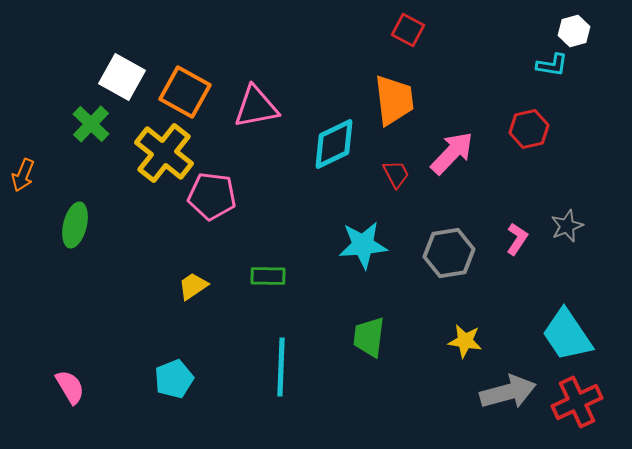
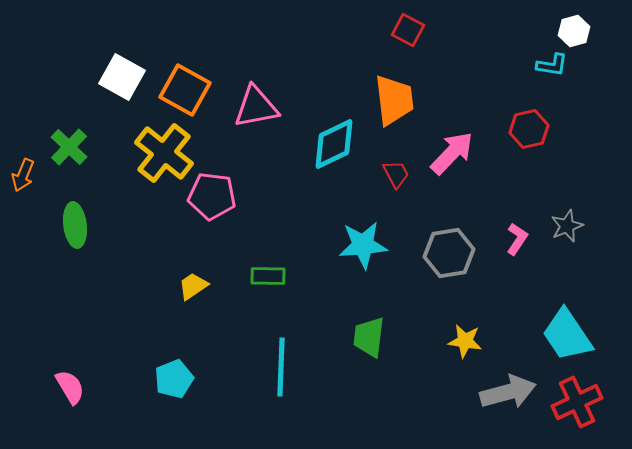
orange square: moved 2 px up
green cross: moved 22 px left, 23 px down
green ellipse: rotated 21 degrees counterclockwise
